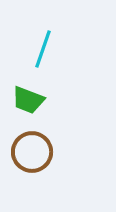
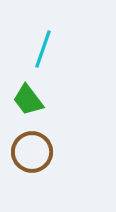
green trapezoid: rotated 32 degrees clockwise
